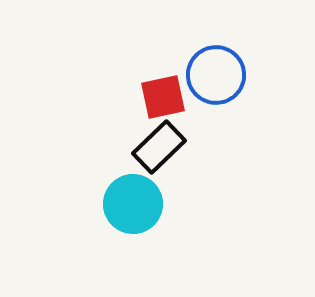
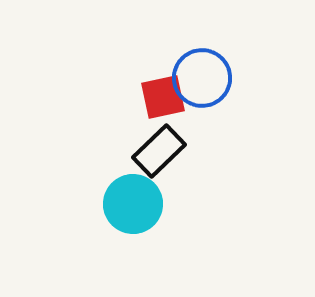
blue circle: moved 14 px left, 3 px down
black rectangle: moved 4 px down
